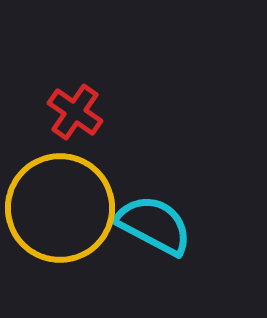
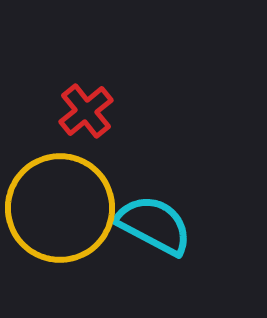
red cross: moved 11 px right, 1 px up; rotated 16 degrees clockwise
